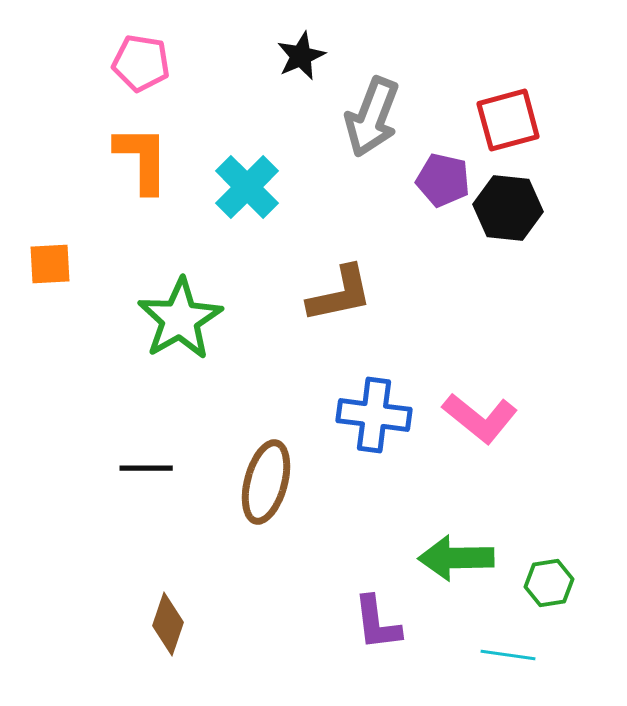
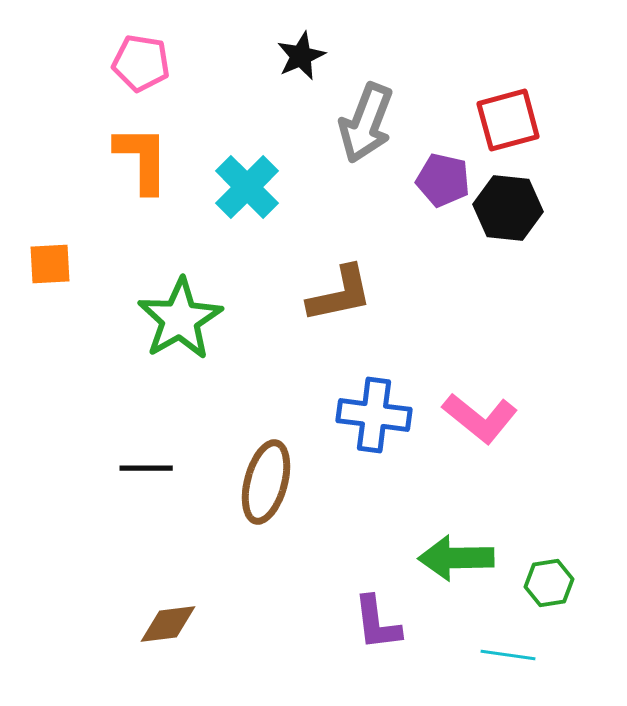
gray arrow: moved 6 px left, 6 px down
brown diamond: rotated 64 degrees clockwise
